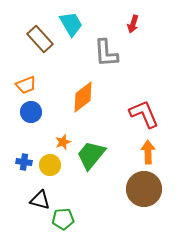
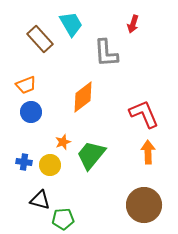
brown circle: moved 16 px down
